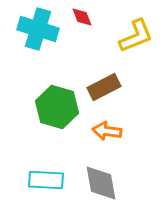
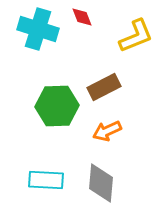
green hexagon: moved 1 px up; rotated 18 degrees counterclockwise
orange arrow: rotated 32 degrees counterclockwise
gray diamond: rotated 15 degrees clockwise
